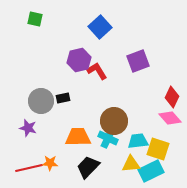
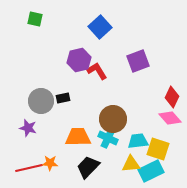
brown circle: moved 1 px left, 2 px up
